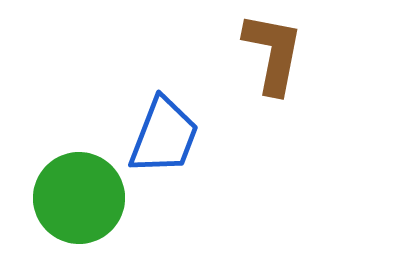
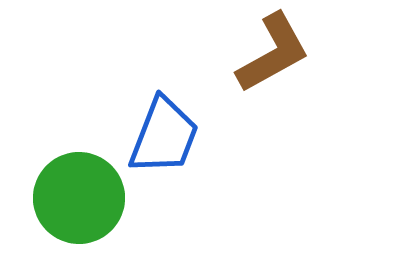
brown L-shape: rotated 50 degrees clockwise
